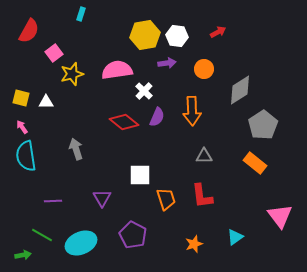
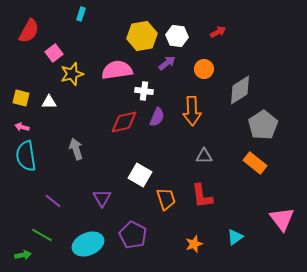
yellow hexagon: moved 3 px left, 1 px down
purple arrow: rotated 30 degrees counterclockwise
white cross: rotated 36 degrees counterclockwise
white triangle: moved 3 px right
red diamond: rotated 52 degrees counterclockwise
pink arrow: rotated 40 degrees counterclockwise
white square: rotated 30 degrees clockwise
purple line: rotated 42 degrees clockwise
pink triangle: moved 2 px right, 3 px down
cyan ellipse: moved 7 px right, 1 px down
